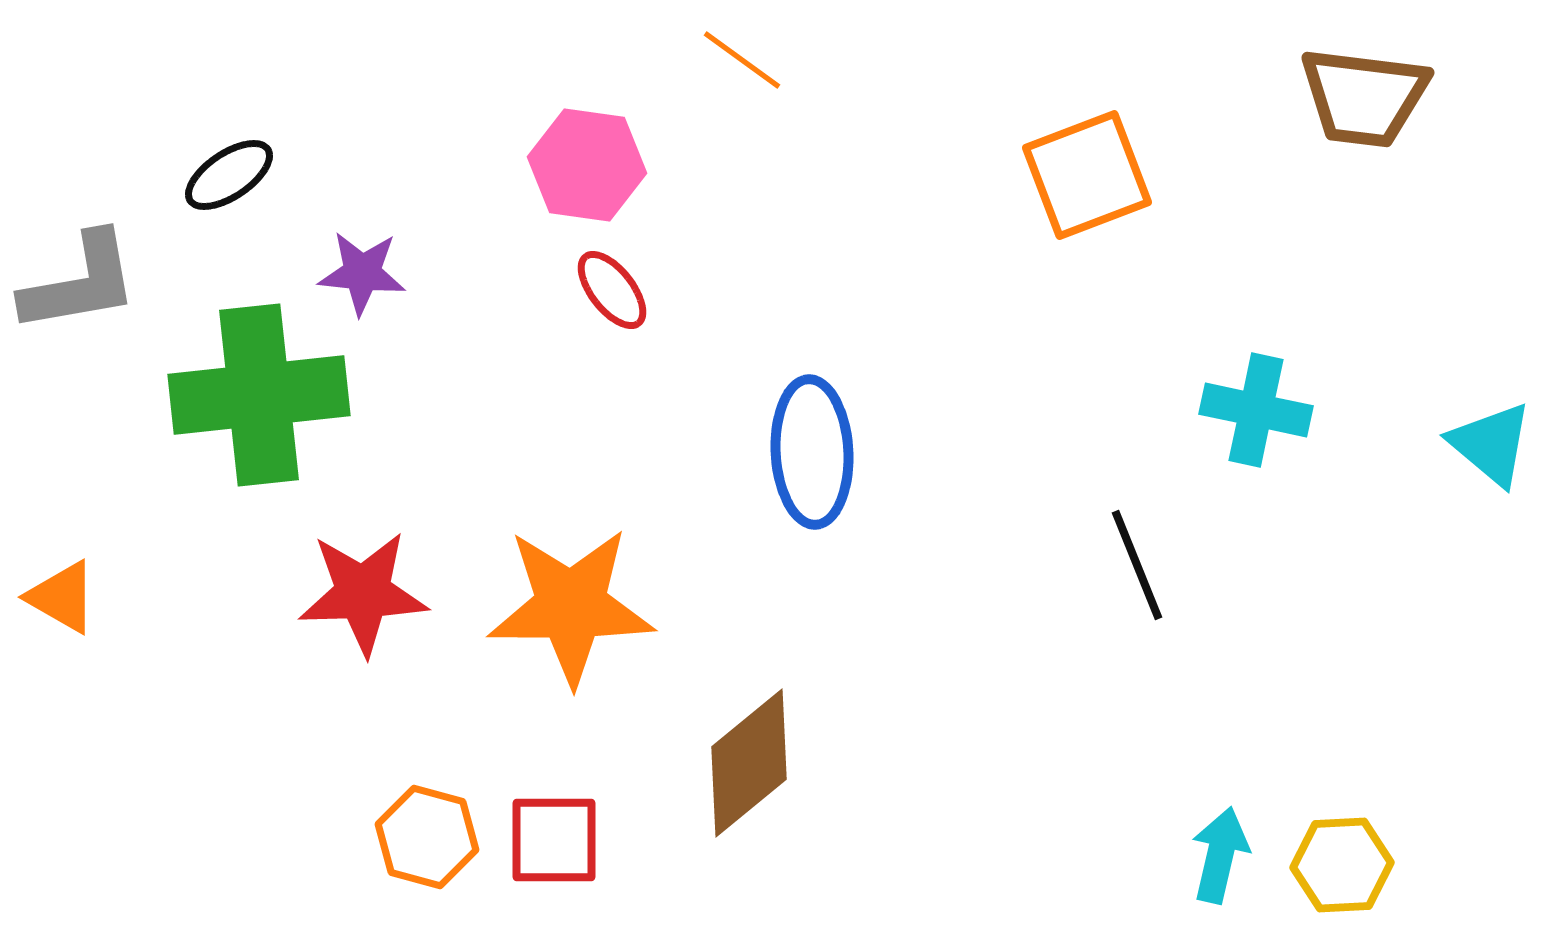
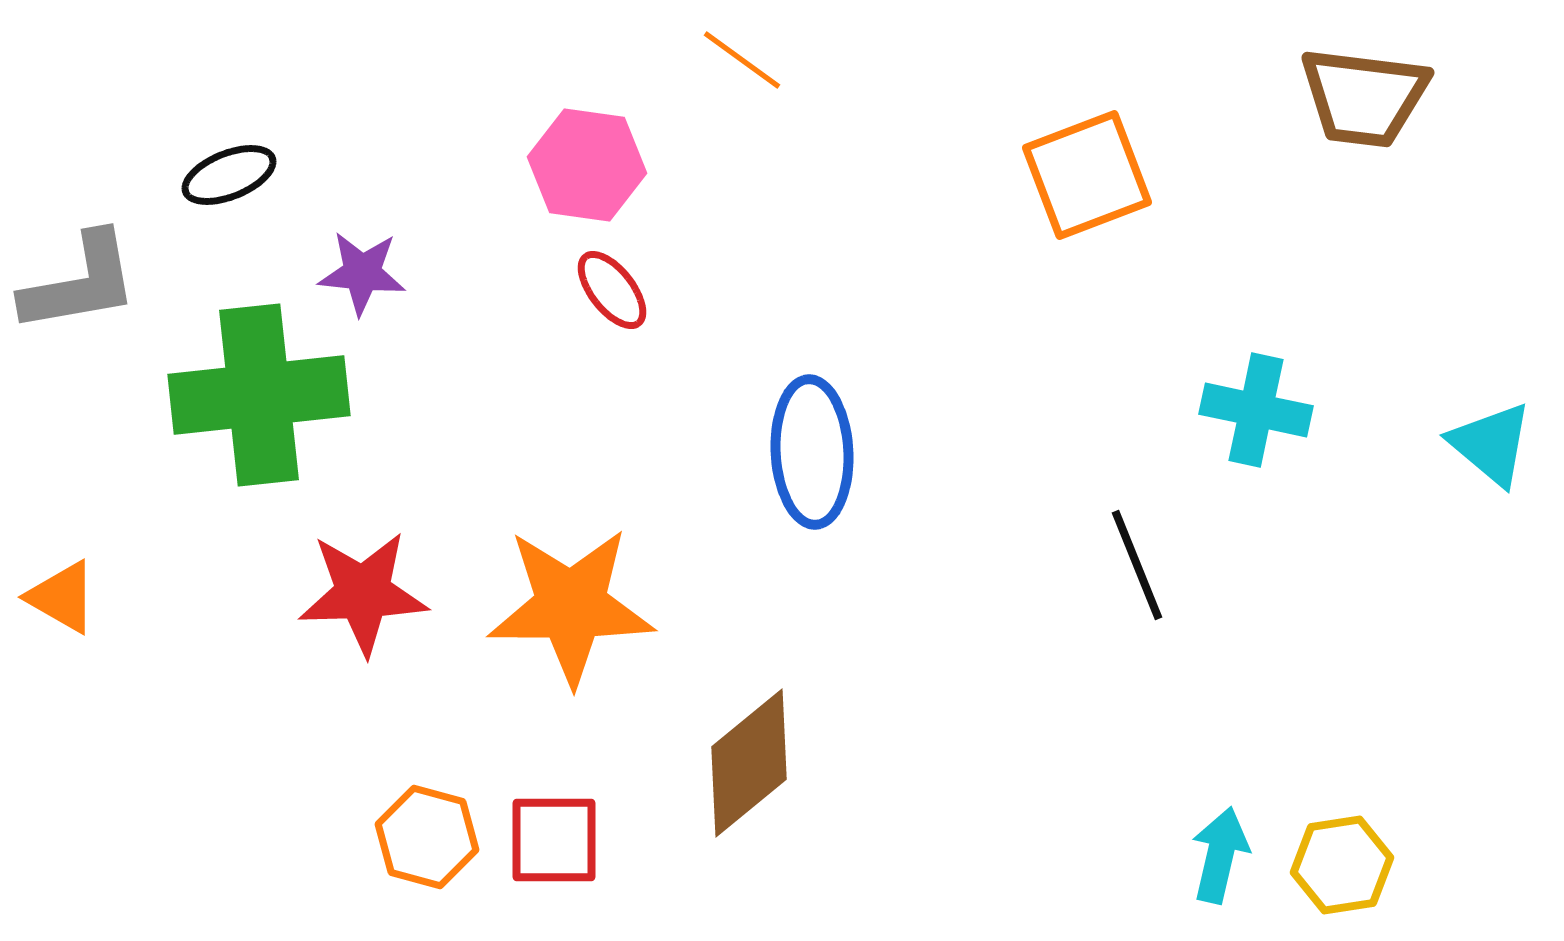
black ellipse: rotated 12 degrees clockwise
yellow hexagon: rotated 6 degrees counterclockwise
